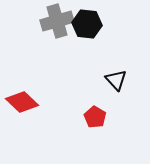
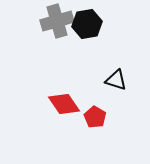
black hexagon: rotated 16 degrees counterclockwise
black triangle: rotated 30 degrees counterclockwise
red diamond: moved 42 px right, 2 px down; rotated 12 degrees clockwise
